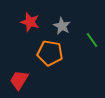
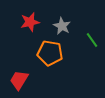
red star: rotated 30 degrees counterclockwise
